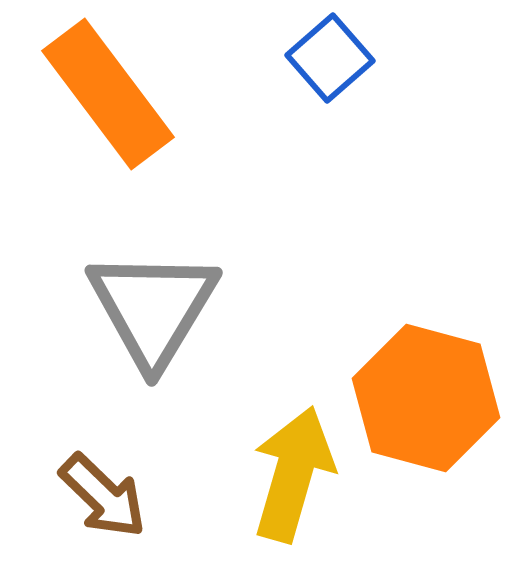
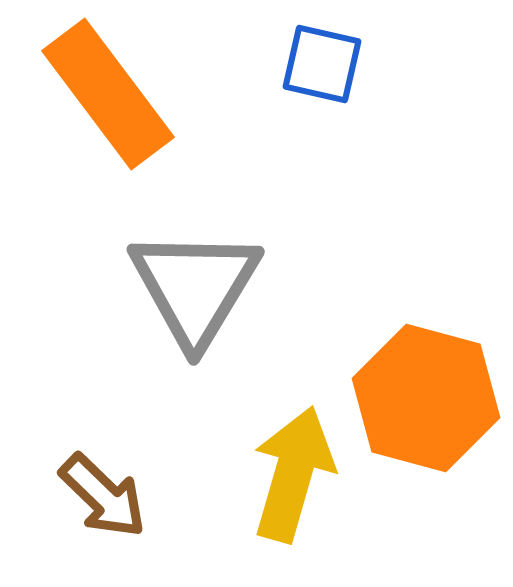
blue square: moved 8 px left, 6 px down; rotated 36 degrees counterclockwise
gray triangle: moved 42 px right, 21 px up
